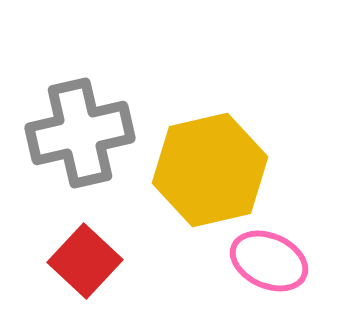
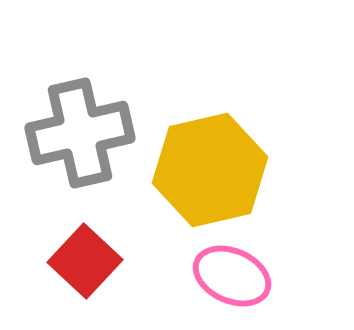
pink ellipse: moved 37 px left, 15 px down
